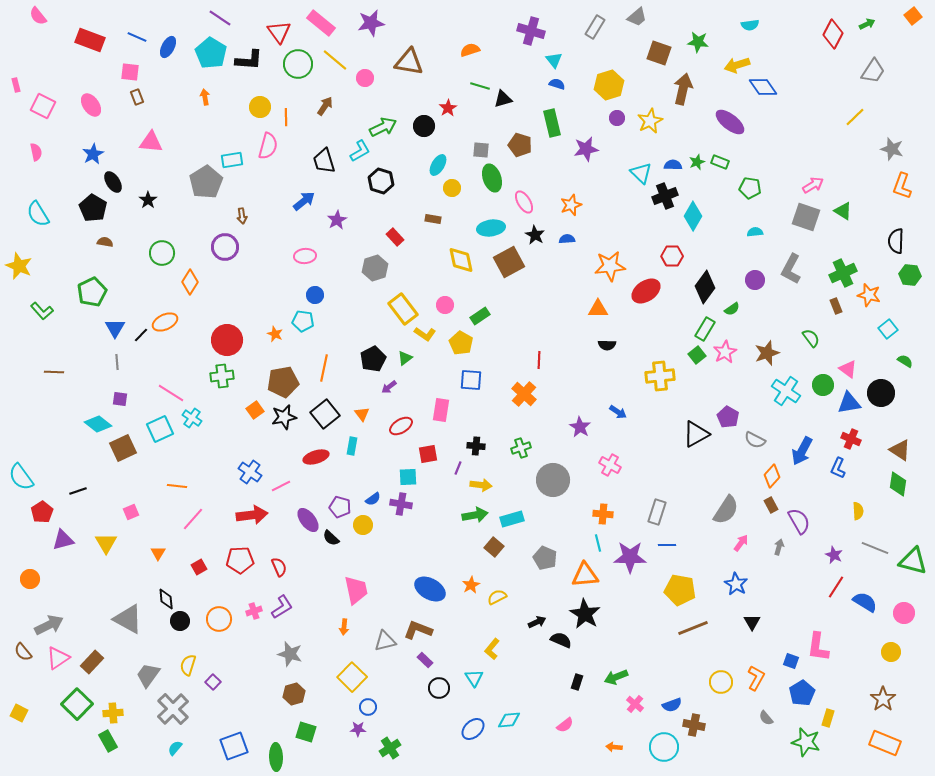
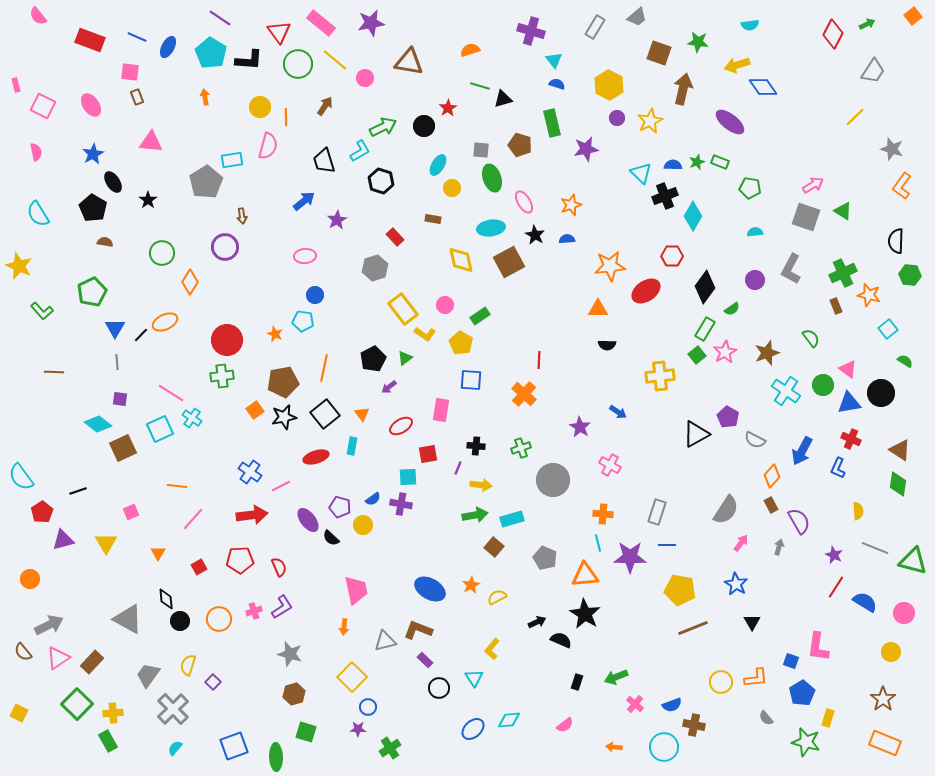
yellow hexagon at (609, 85): rotated 16 degrees counterclockwise
orange L-shape at (902, 186): rotated 16 degrees clockwise
orange L-shape at (756, 678): rotated 55 degrees clockwise
